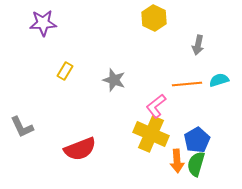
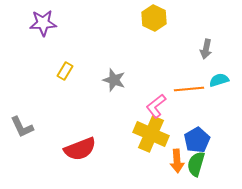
gray arrow: moved 8 px right, 4 px down
orange line: moved 2 px right, 5 px down
